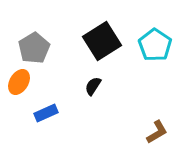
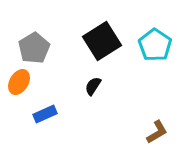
blue rectangle: moved 1 px left, 1 px down
